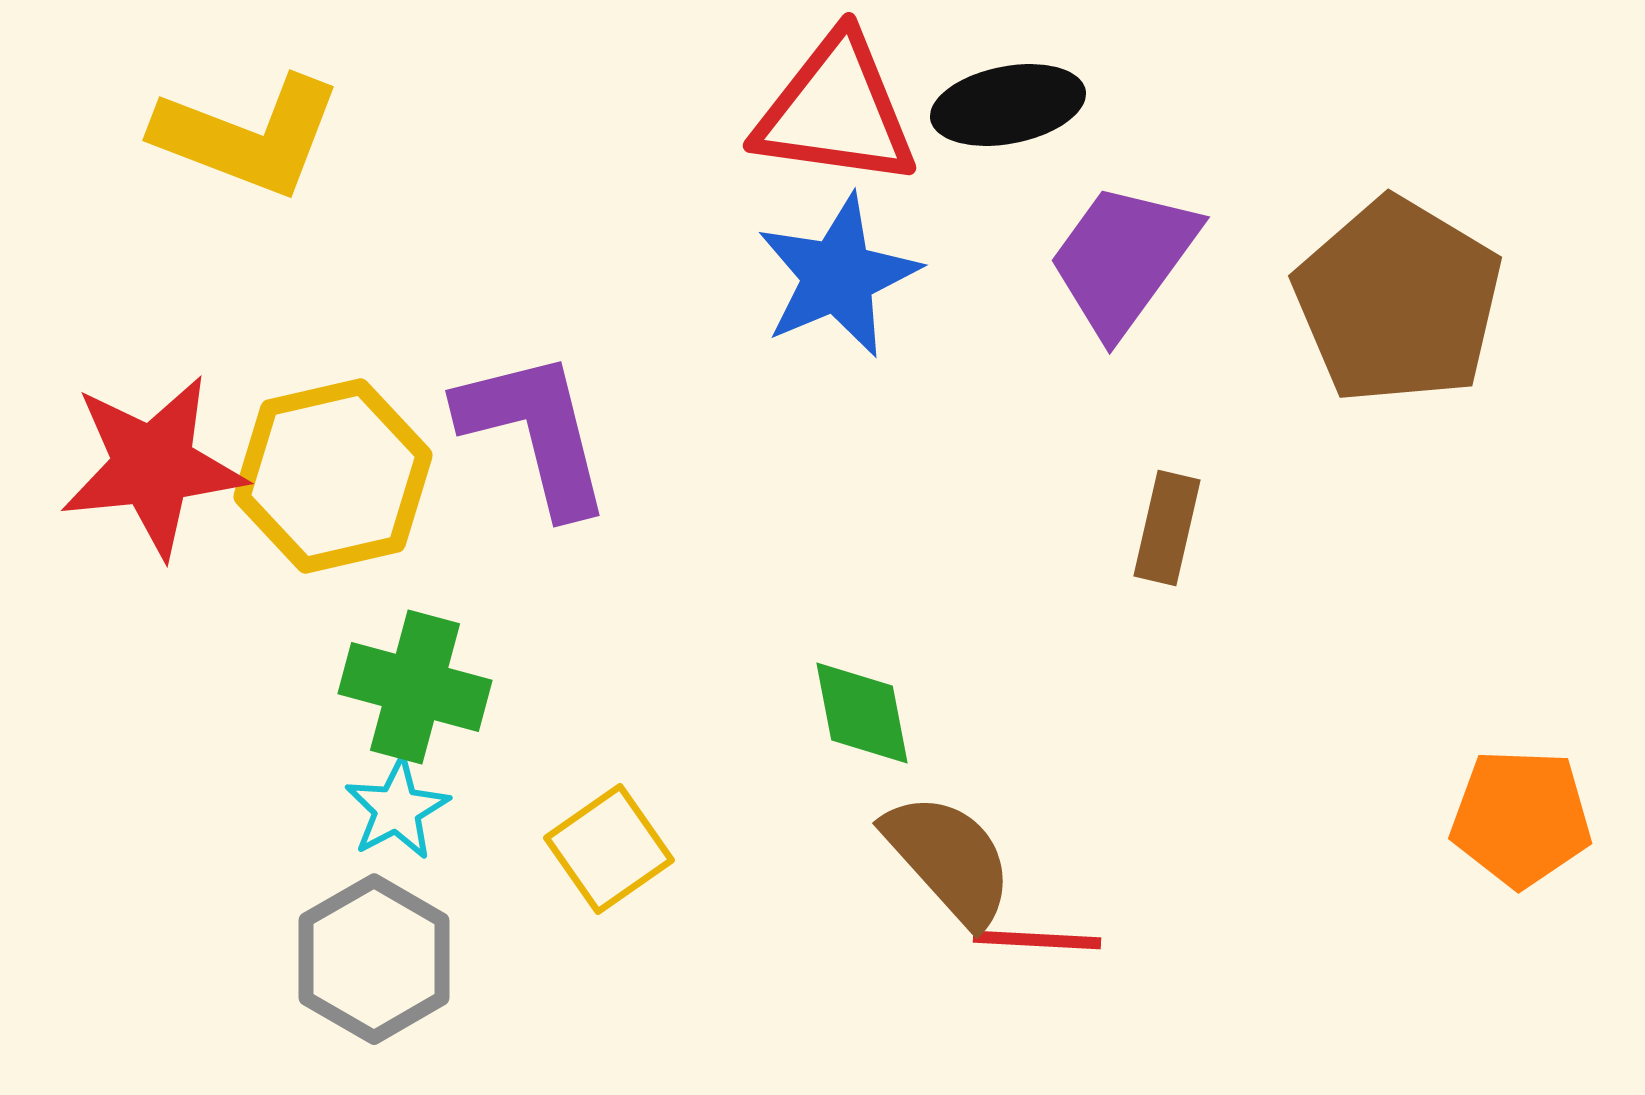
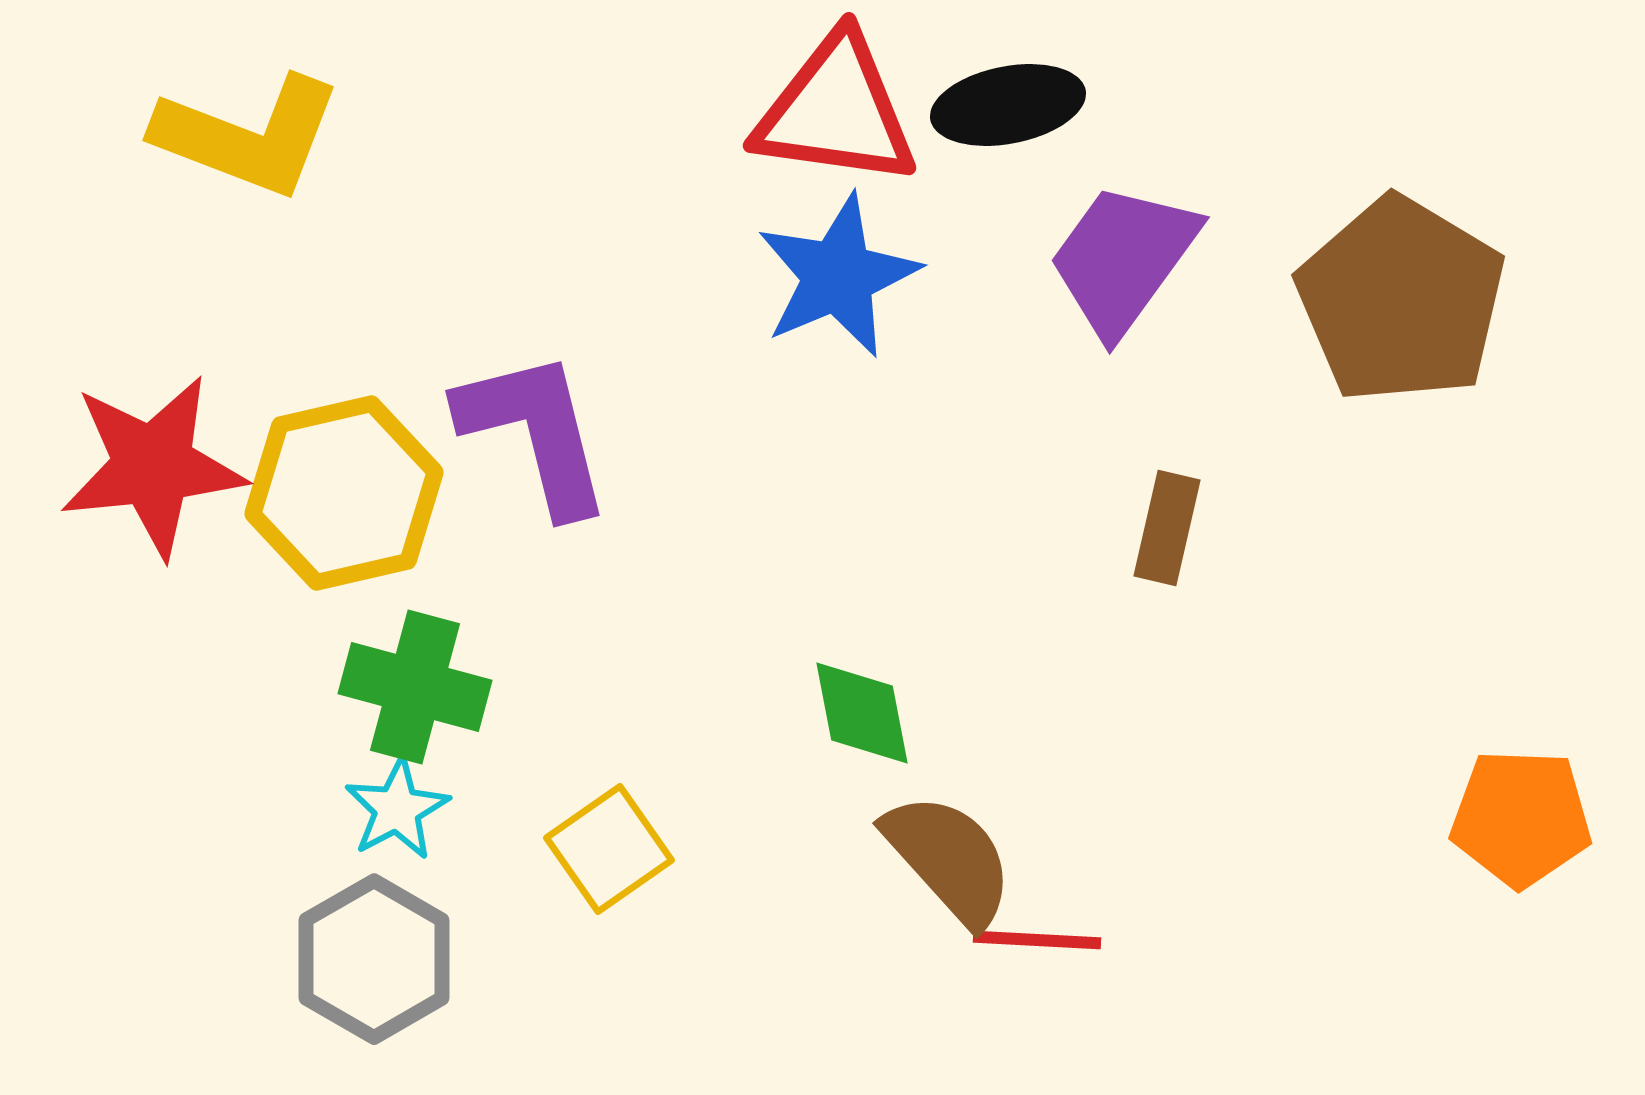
brown pentagon: moved 3 px right, 1 px up
yellow hexagon: moved 11 px right, 17 px down
